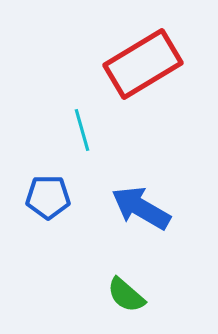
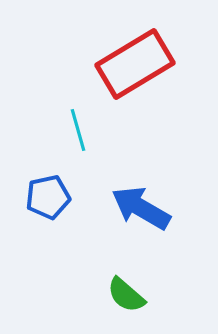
red rectangle: moved 8 px left
cyan line: moved 4 px left
blue pentagon: rotated 12 degrees counterclockwise
